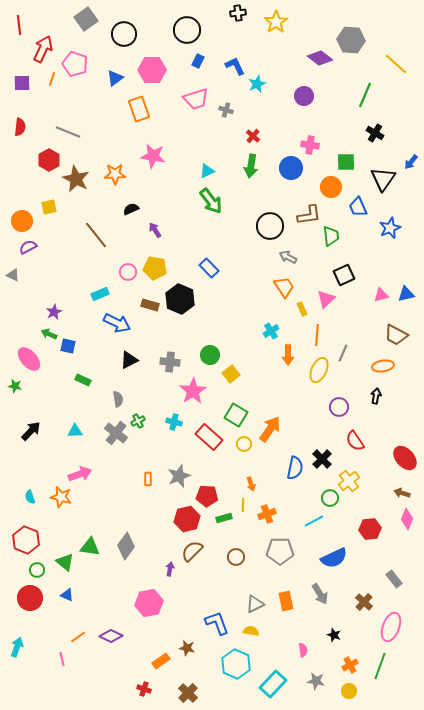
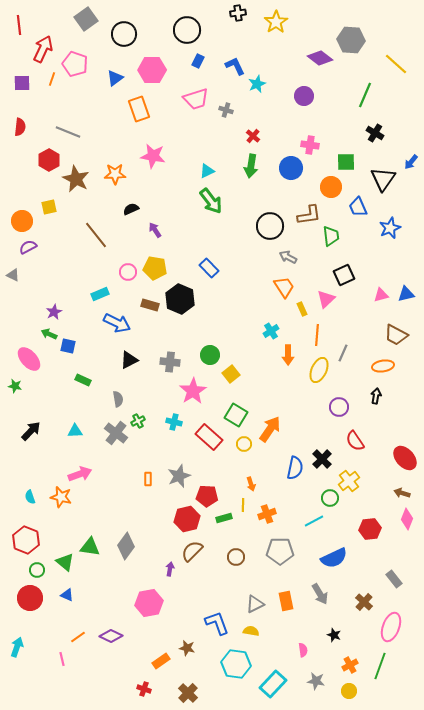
cyan hexagon at (236, 664): rotated 16 degrees counterclockwise
